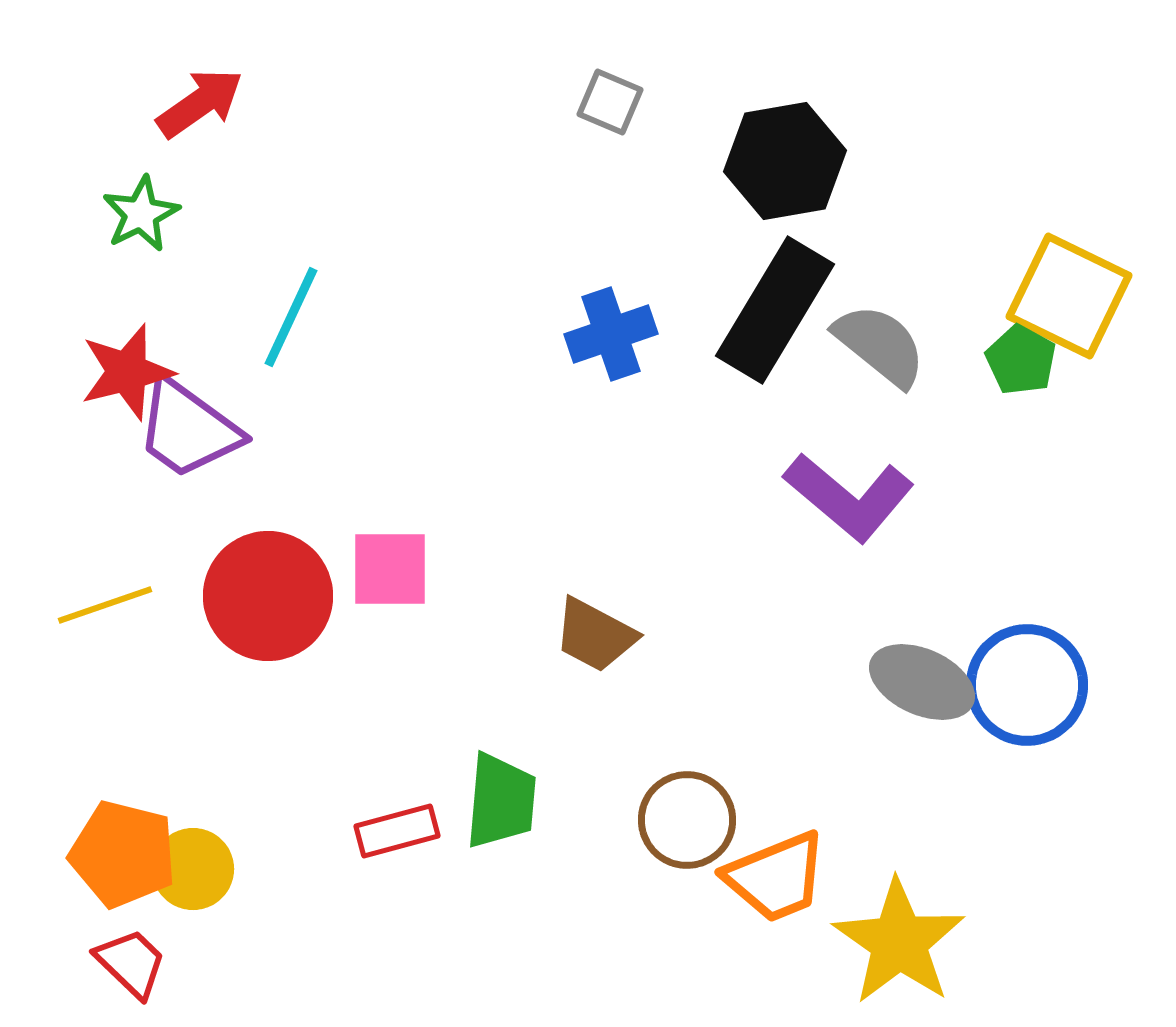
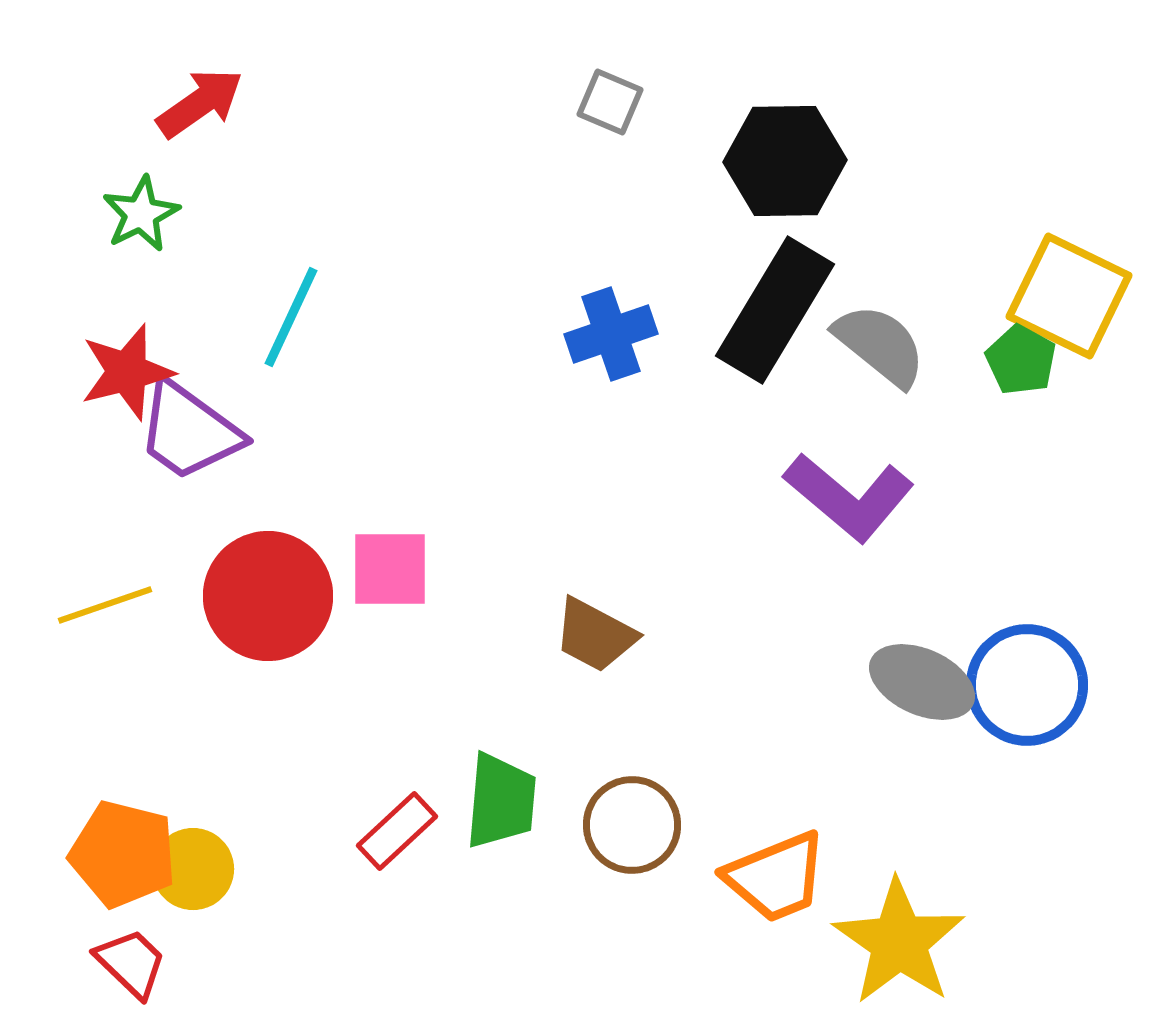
black hexagon: rotated 9 degrees clockwise
purple trapezoid: moved 1 px right, 2 px down
brown circle: moved 55 px left, 5 px down
red rectangle: rotated 28 degrees counterclockwise
